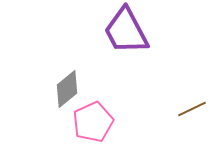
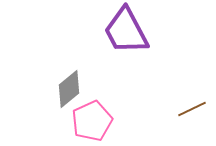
gray diamond: moved 2 px right
pink pentagon: moved 1 px left, 1 px up
